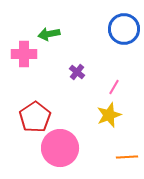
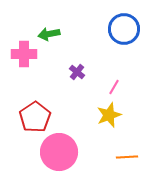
pink circle: moved 1 px left, 4 px down
